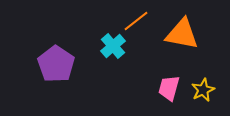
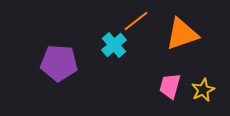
orange triangle: rotated 30 degrees counterclockwise
cyan cross: moved 1 px right, 1 px up
purple pentagon: moved 3 px right, 1 px up; rotated 30 degrees counterclockwise
pink trapezoid: moved 1 px right, 2 px up
